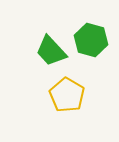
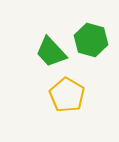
green trapezoid: moved 1 px down
